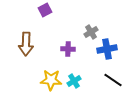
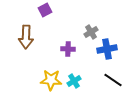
brown arrow: moved 7 px up
